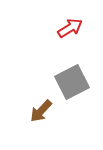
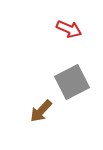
red arrow: moved 1 px left, 1 px down; rotated 55 degrees clockwise
